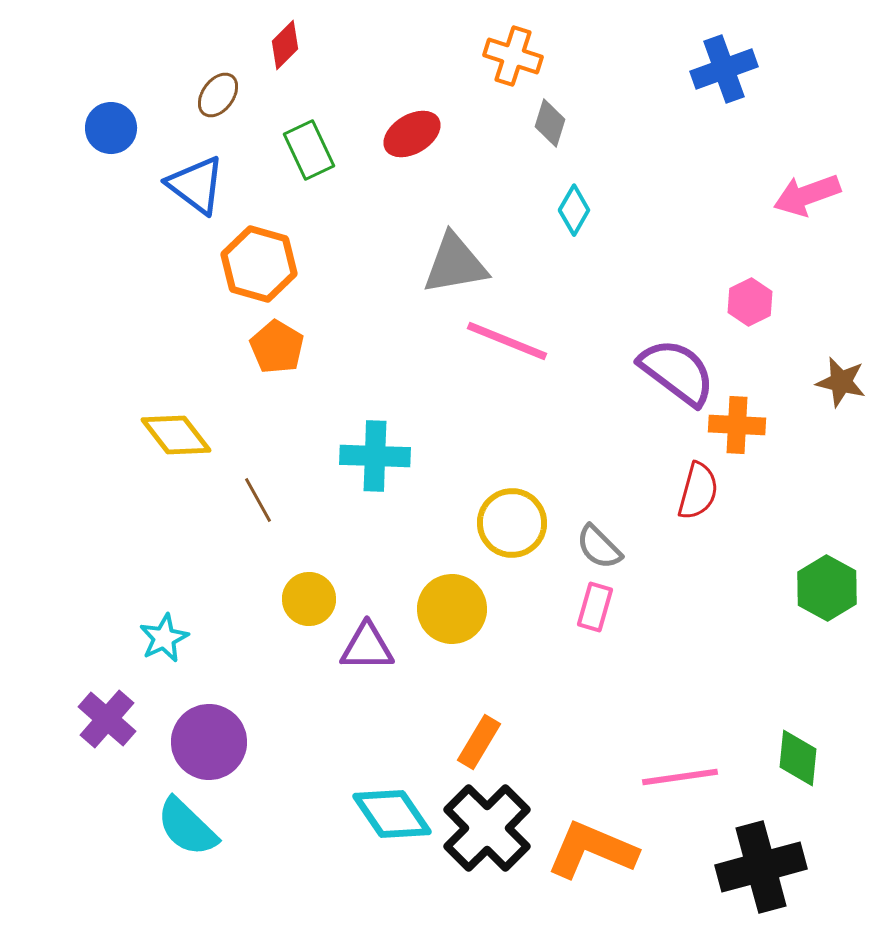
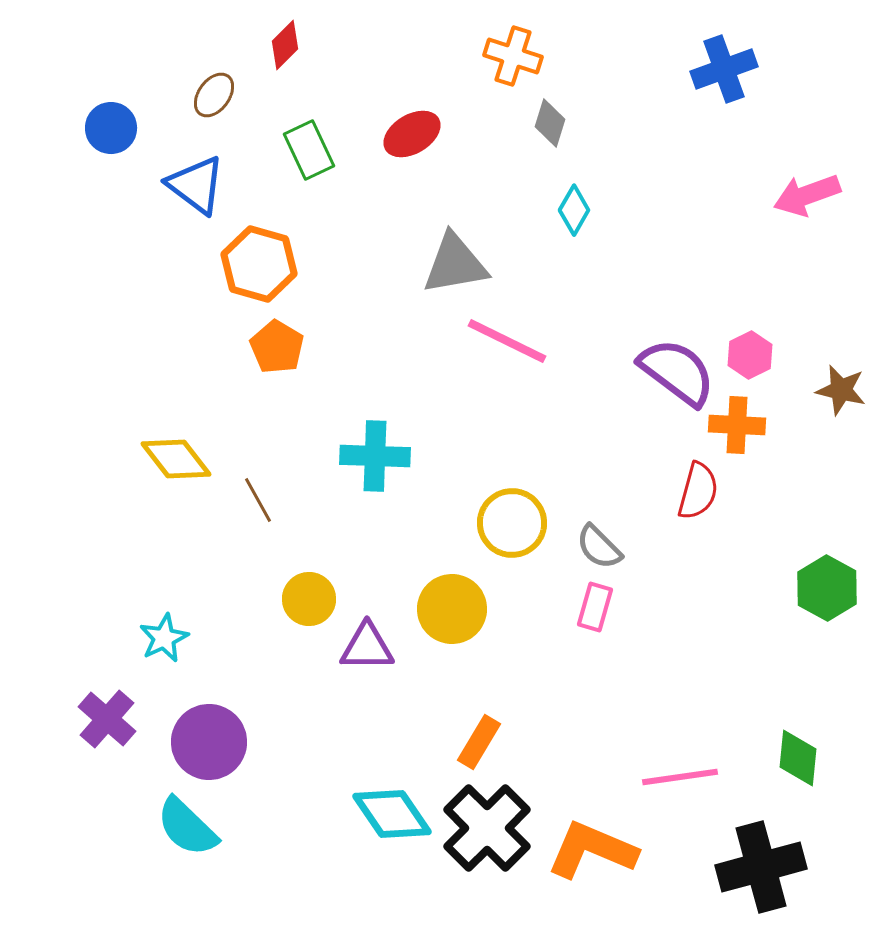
brown ellipse at (218, 95): moved 4 px left
pink hexagon at (750, 302): moved 53 px down
pink line at (507, 341): rotated 4 degrees clockwise
brown star at (841, 382): moved 8 px down
yellow diamond at (176, 435): moved 24 px down
